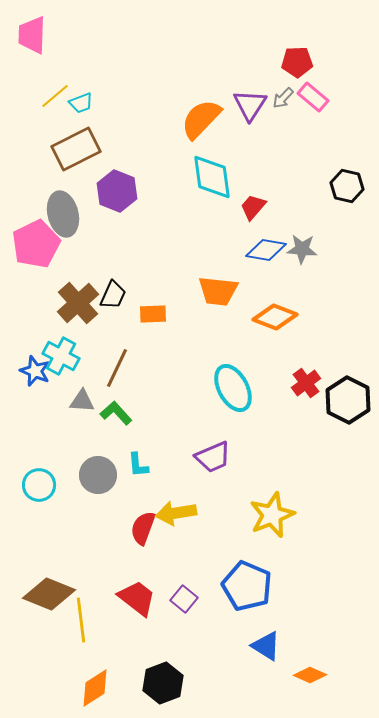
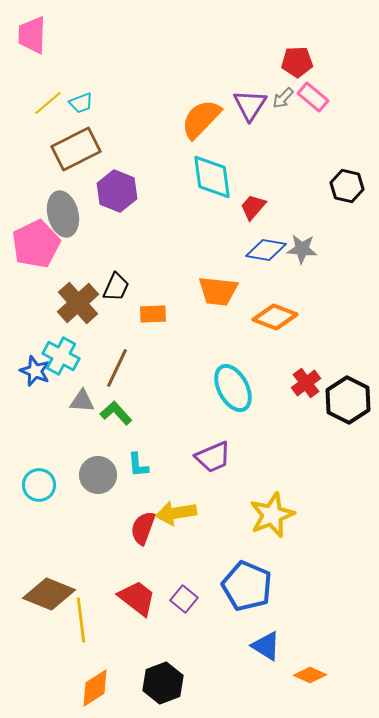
yellow line at (55, 96): moved 7 px left, 7 px down
black trapezoid at (113, 295): moved 3 px right, 8 px up
